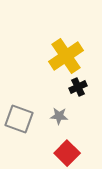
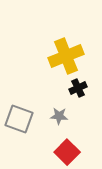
yellow cross: rotated 12 degrees clockwise
black cross: moved 1 px down
red square: moved 1 px up
